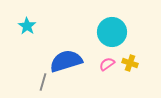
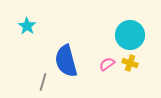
cyan circle: moved 18 px right, 3 px down
blue semicircle: rotated 88 degrees counterclockwise
